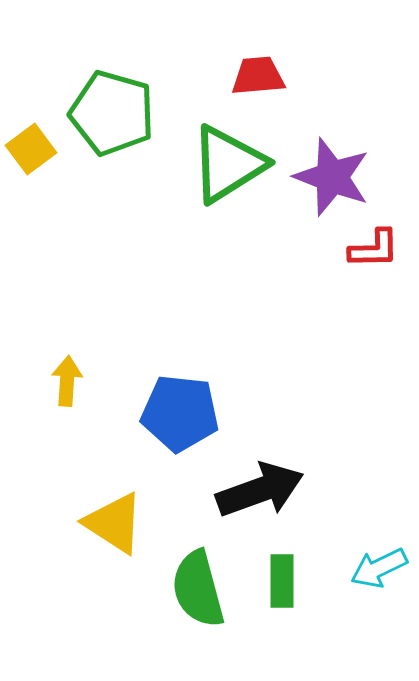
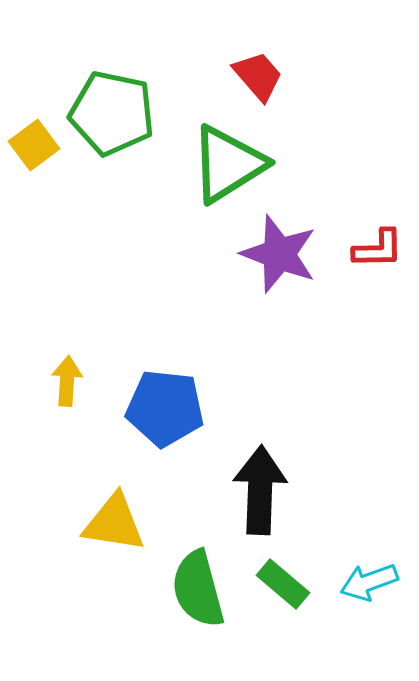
red trapezoid: rotated 54 degrees clockwise
green pentagon: rotated 4 degrees counterclockwise
yellow square: moved 3 px right, 4 px up
purple star: moved 53 px left, 77 px down
red L-shape: moved 4 px right
blue pentagon: moved 15 px left, 5 px up
black arrow: rotated 68 degrees counterclockwise
yellow triangle: rotated 24 degrees counterclockwise
cyan arrow: moved 10 px left, 14 px down; rotated 6 degrees clockwise
green rectangle: moved 1 px right, 3 px down; rotated 50 degrees counterclockwise
